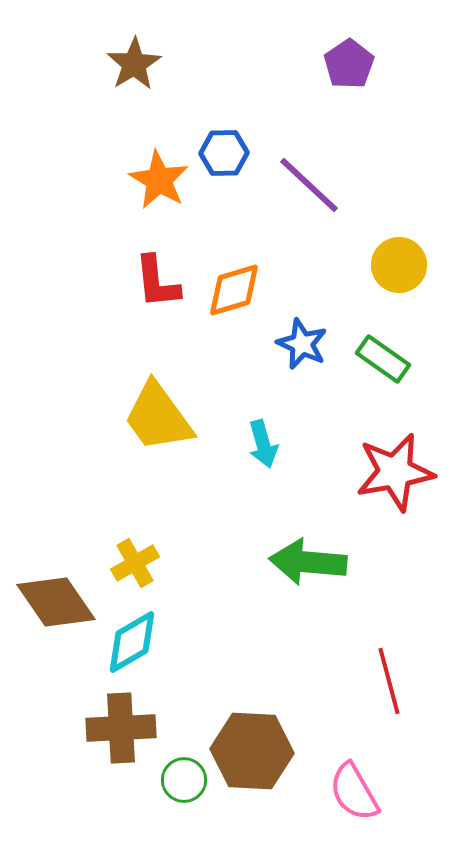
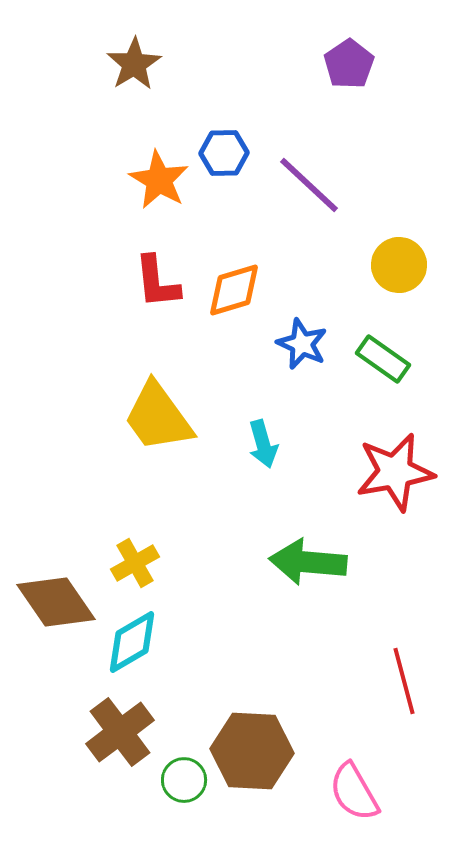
red line: moved 15 px right
brown cross: moved 1 px left, 4 px down; rotated 34 degrees counterclockwise
